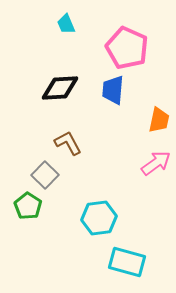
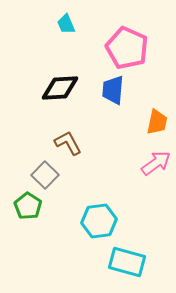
orange trapezoid: moved 2 px left, 2 px down
cyan hexagon: moved 3 px down
